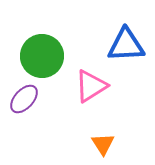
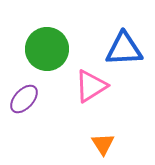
blue triangle: moved 2 px left, 4 px down
green circle: moved 5 px right, 7 px up
